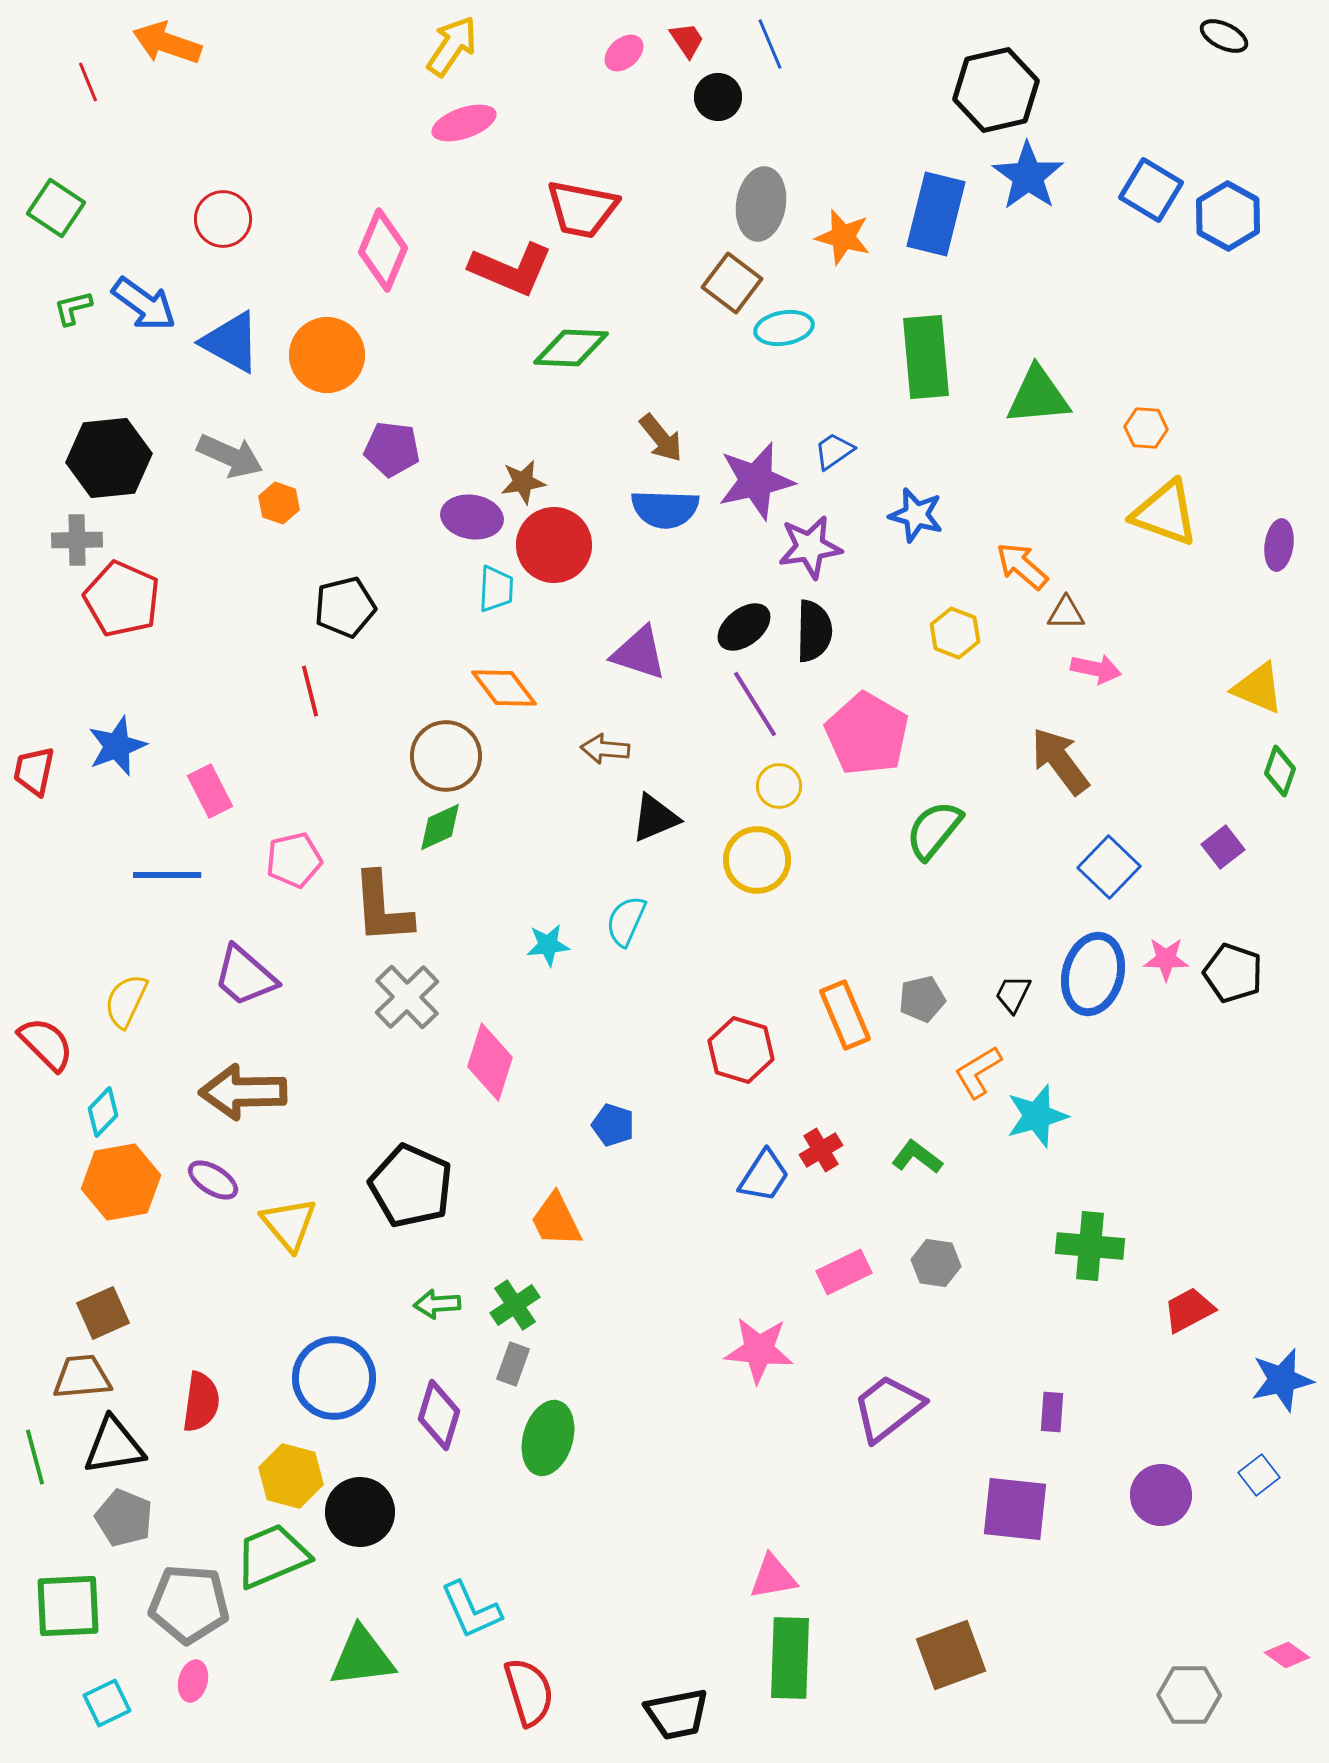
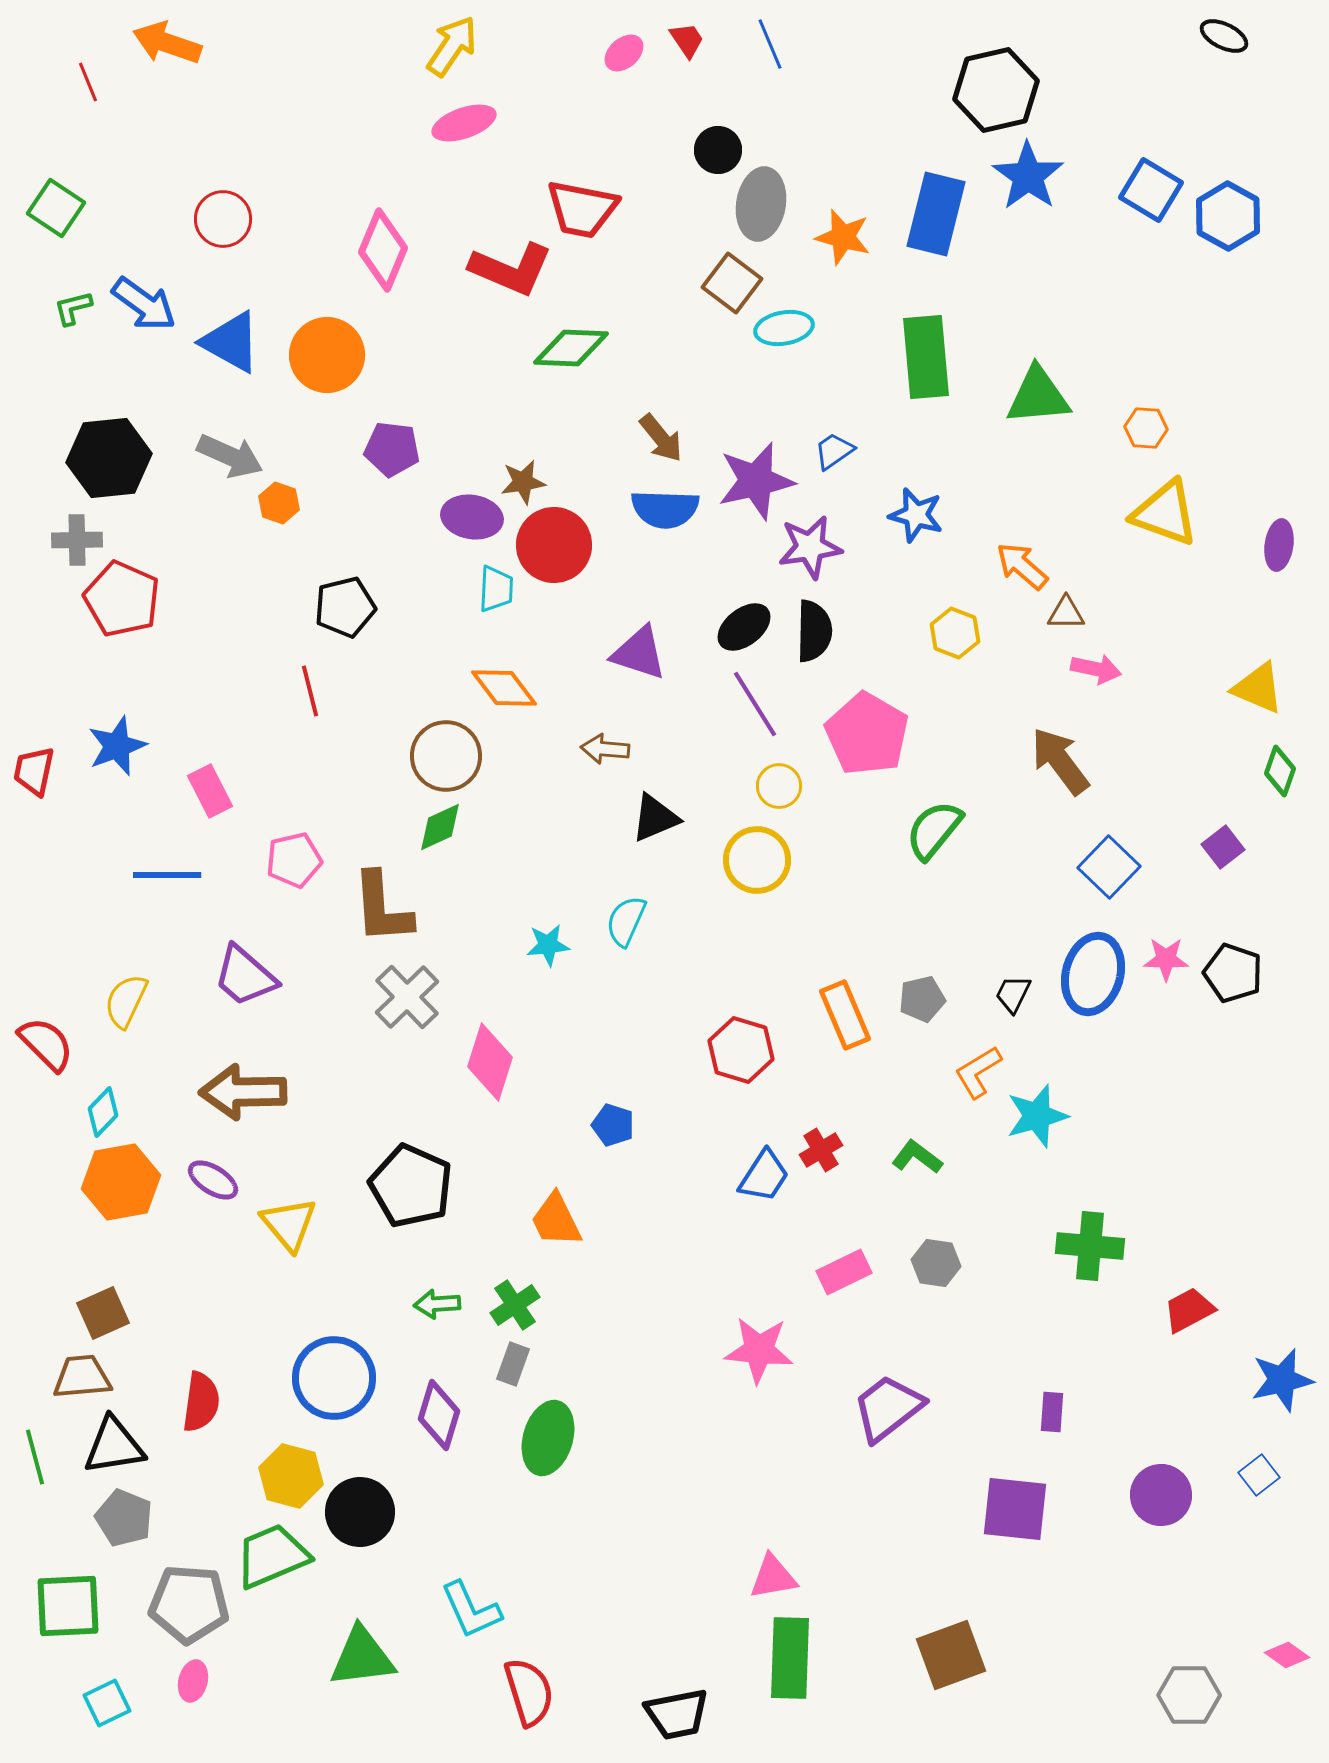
black circle at (718, 97): moved 53 px down
